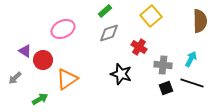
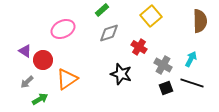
green rectangle: moved 3 px left, 1 px up
gray cross: rotated 24 degrees clockwise
gray arrow: moved 12 px right, 4 px down
